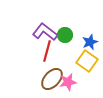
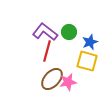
green circle: moved 4 px right, 3 px up
yellow square: rotated 20 degrees counterclockwise
